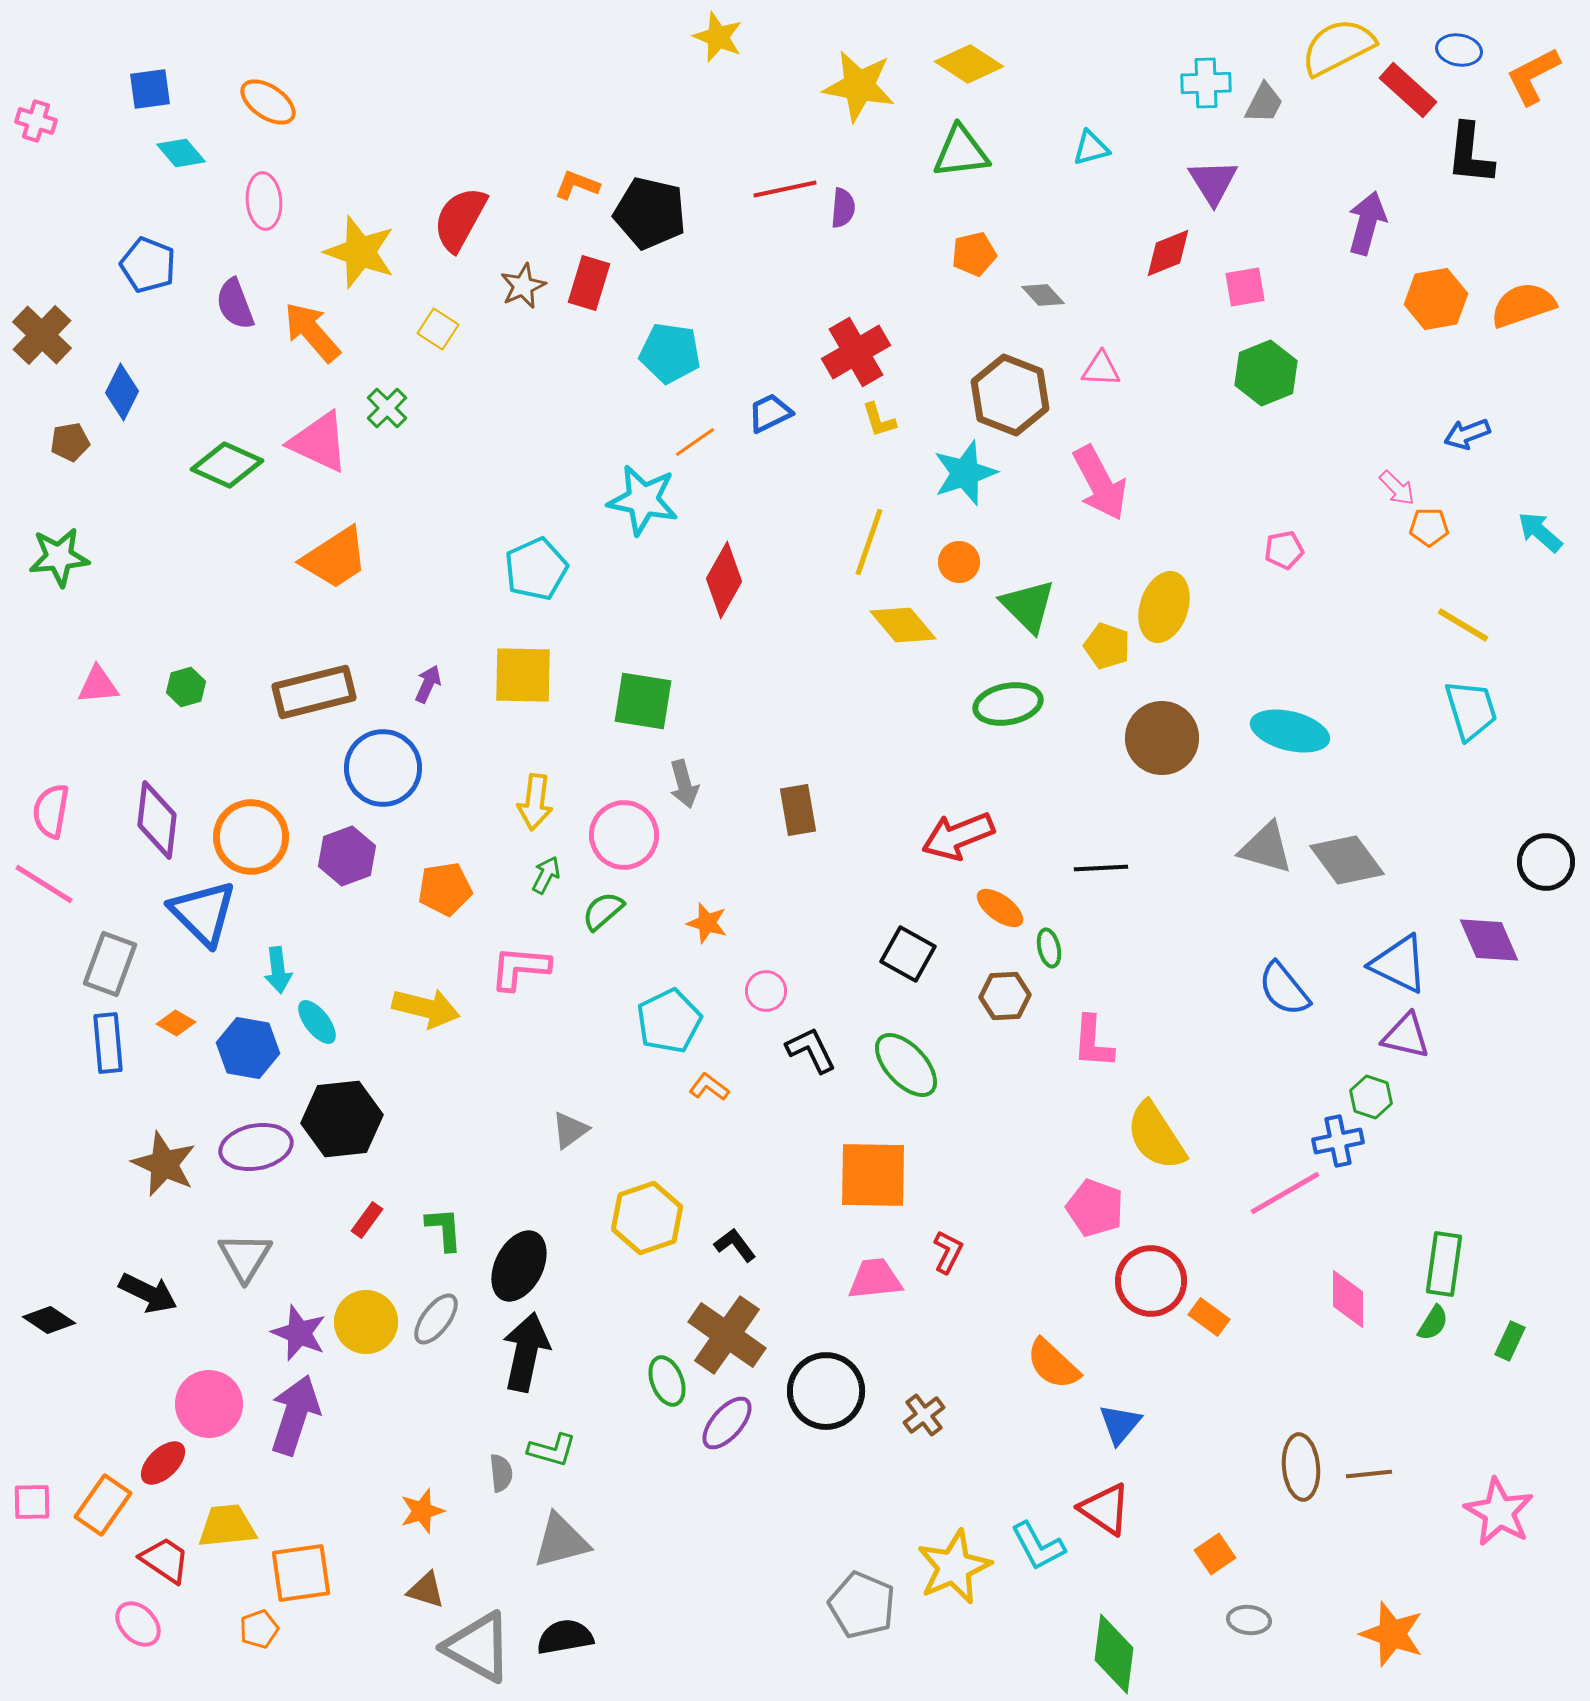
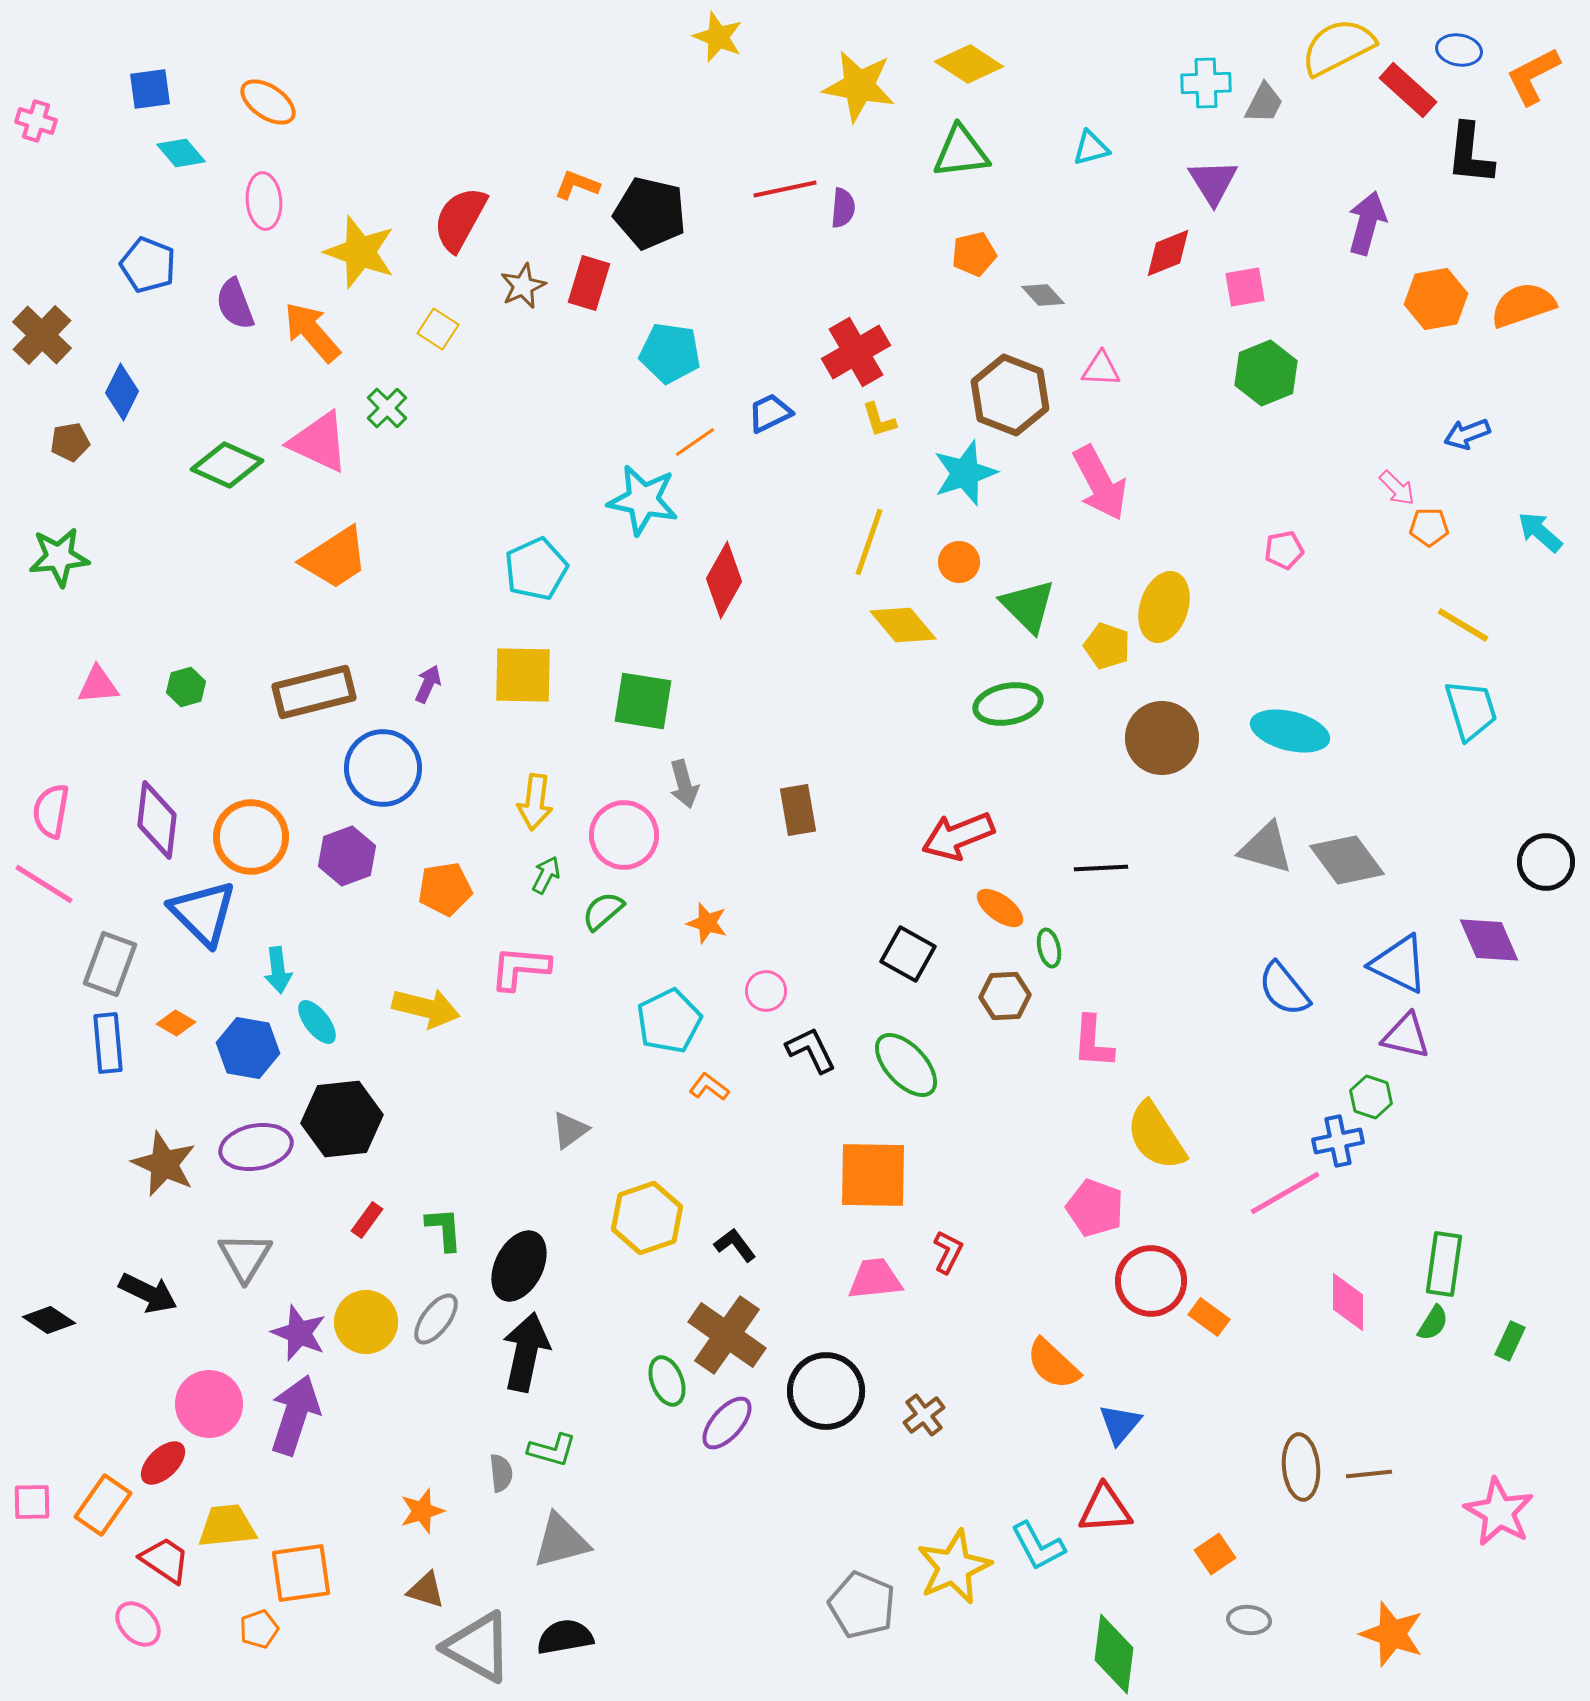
pink diamond at (1348, 1299): moved 3 px down
red triangle at (1105, 1509): rotated 38 degrees counterclockwise
